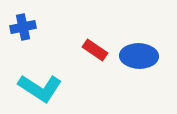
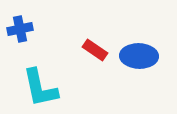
blue cross: moved 3 px left, 2 px down
cyan L-shape: rotated 45 degrees clockwise
